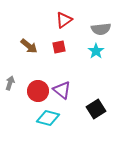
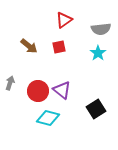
cyan star: moved 2 px right, 2 px down
